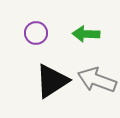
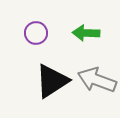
green arrow: moved 1 px up
